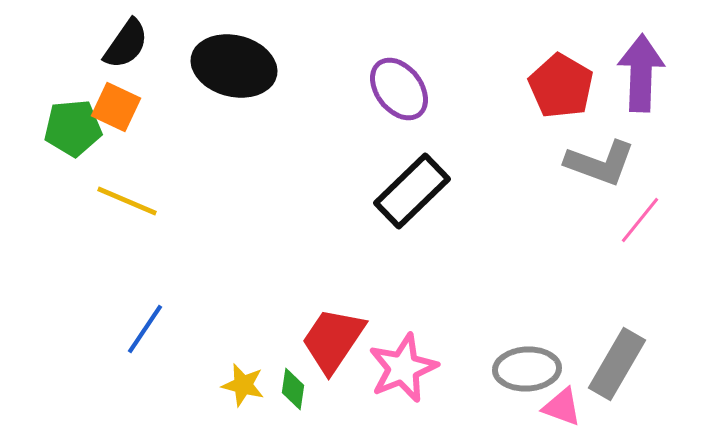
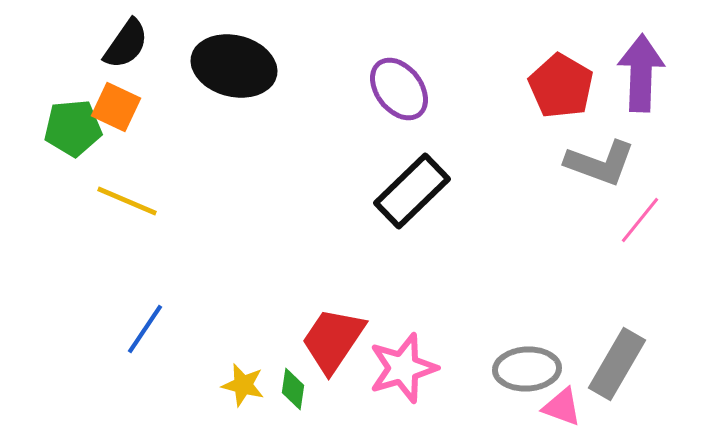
pink star: rotated 6 degrees clockwise
